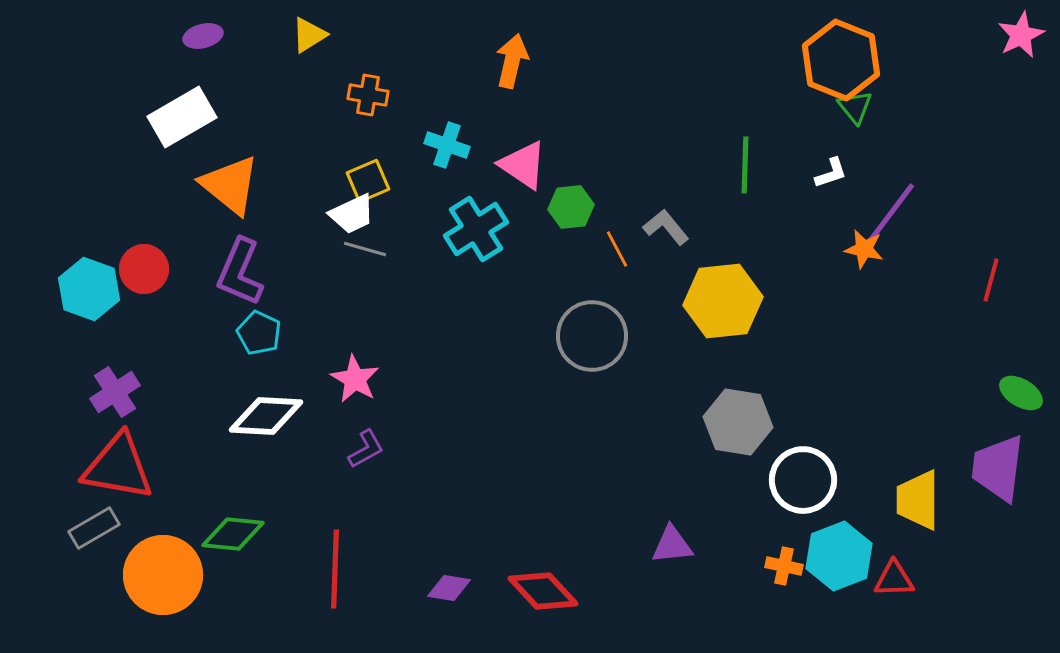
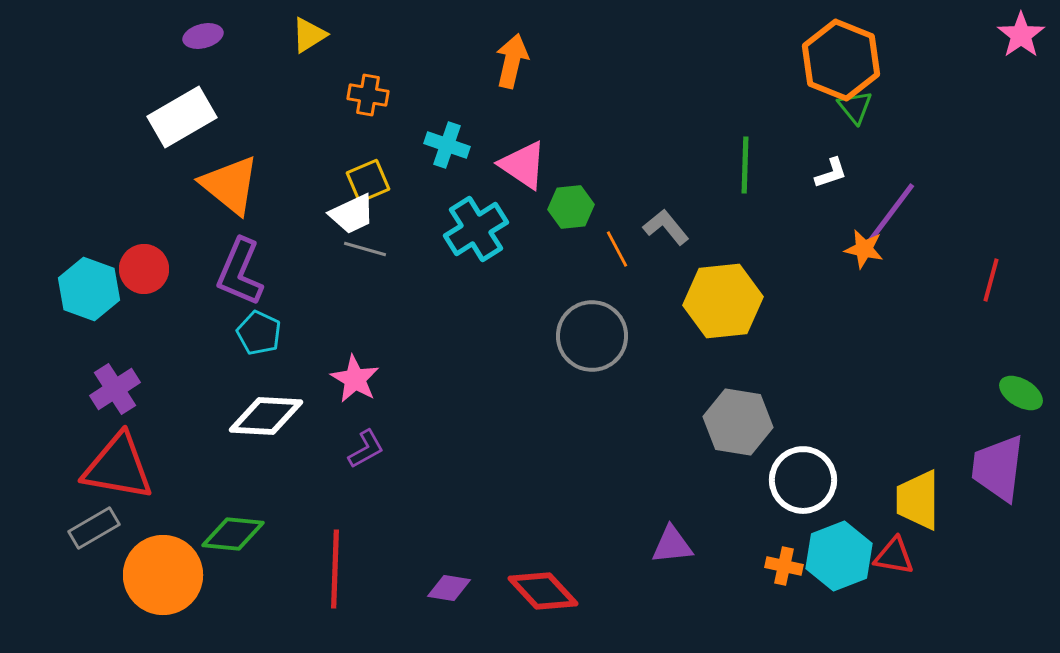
pink star at (1021, 35): rotated 9 degrees counterclockwise
purple cross at (115, 392): moved 3 px up
red triangle at (894, 579): moved 23 px up; rotated 12 degrees clockwise
